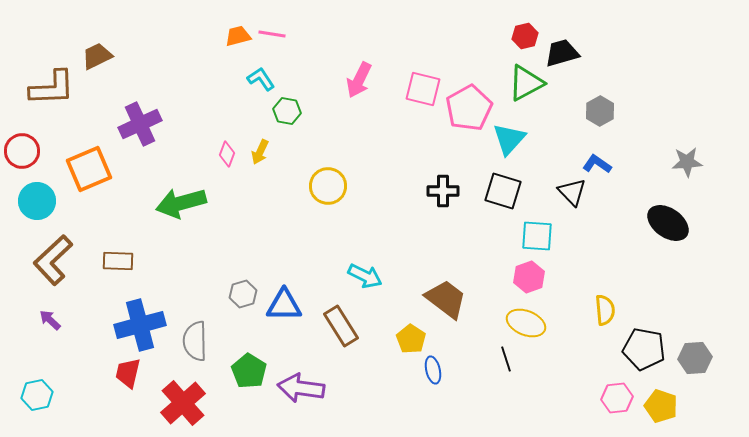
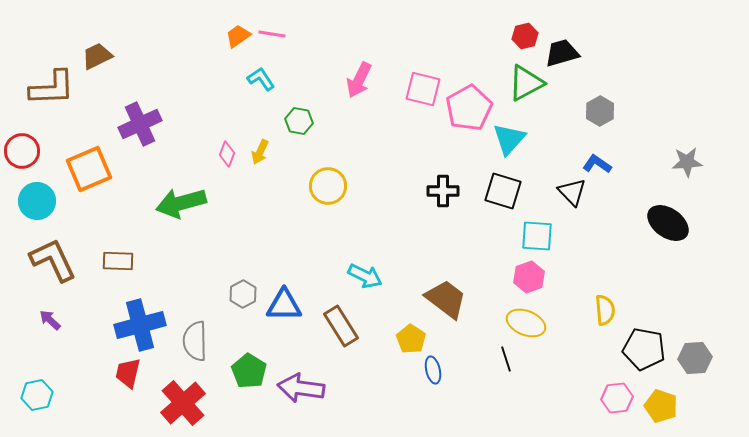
orange trapezoid at (238, 36): rotated 20 degrees counterclockwise
green hexagon at (287, 111): moved 12 px right, 10 px down
brown L-shape at (53, 260): rotated 108 degrees clockwise
gray hexagon at (243, 294): rotated 12 degrees counterclockwise
